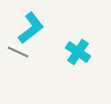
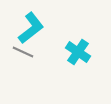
gray line: moved 5 px right
